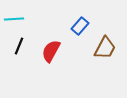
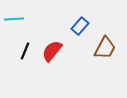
black line: moved 6 px right, 5 px down
red semicircle: moved 1 px right; rotated 10 degrees clockwise
